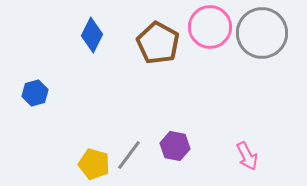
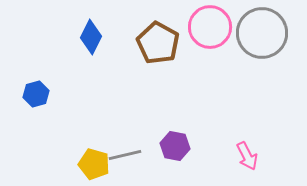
blue diamond: moved 1 px left, 2 px down
blue hexagon: moved 1 px right, 1 px down
gray line: moved 4 px left; rotated 40 degrees clockwise
